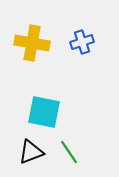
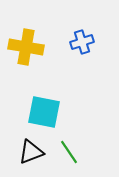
yellow cross: moved 6 px left, 4 px down
